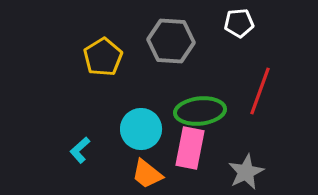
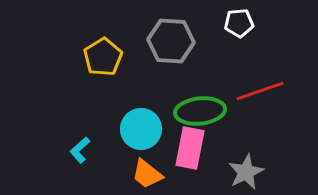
red line: rotated 51 degrees clockwise
